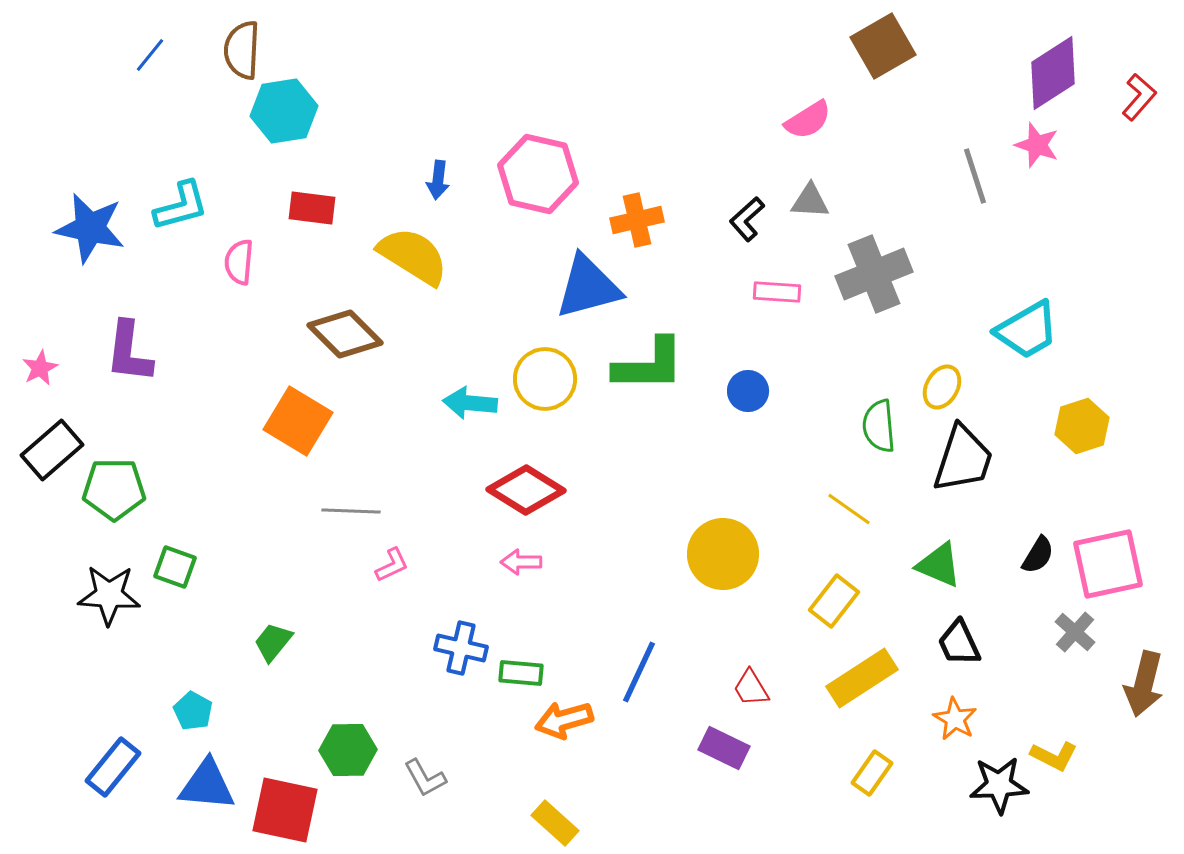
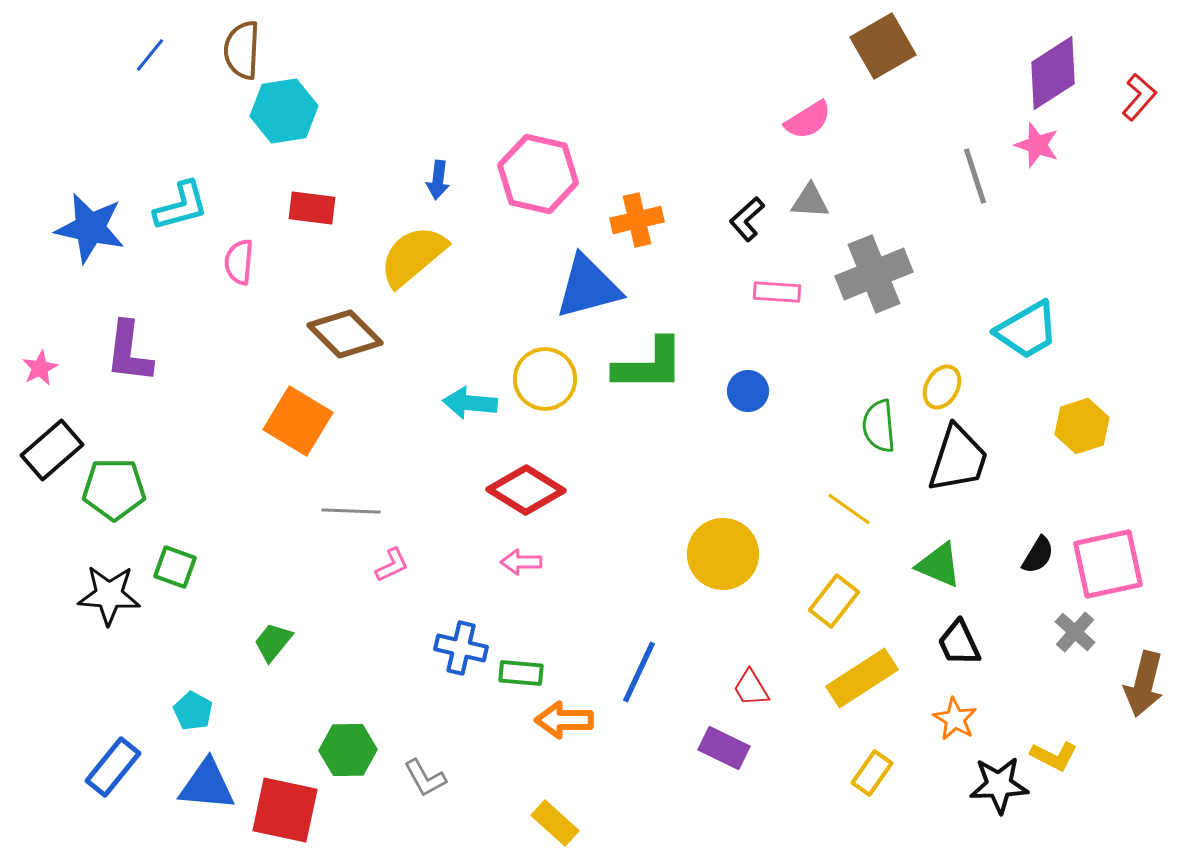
yellow semicircle at (413, 256): rotated 72 degrees counterclockwise
black trapezoid at (963, 459): moved 5 px left
orange arrow at (564, 720): rotated 16 degrees clockwise
